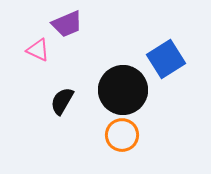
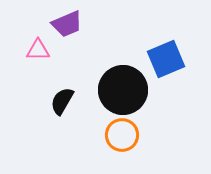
pink triangle: rotated 25 degrees counterclockwise
blue square: rotated 9 degrees clockwise
